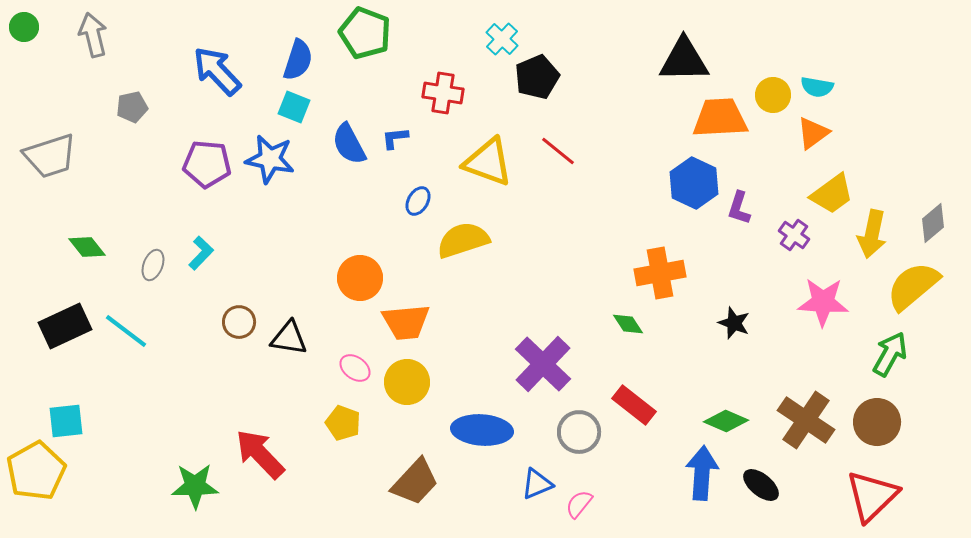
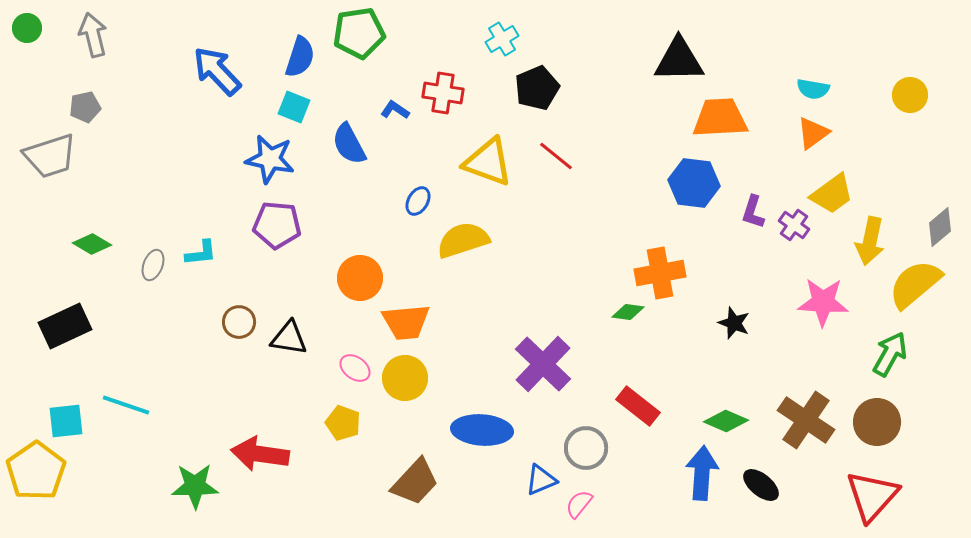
green circle at (24, 27): moved 3 px right, 1 px down
green pentagon at (365, 33): moved 6 px left; rotated 30 degrees counterclockwise
cyan cross at (502, 39): rotated 16 degrees clockwise
blue semicircle at (298, 60): moved 2 px right, 3 px up
black triangle at (684, 60): moved 5 px left
black pentagon at (537, 77): moved 11 px down
cyan semicircle at (817, 87): moved 4 px left, 2 px down
yellow circle at (773, 95): moved 137 px right
gray pentagon at (132, 107): moved 47 px left
blue L-shape at (395, 138): moved 28 px up; rotated 40 degrees clockwise
red line at (558, 151): moved 2 px left, 5 px down
purple pentagon at (207, 164): moved 70 px right, 61 px down
blue hexagon at (694, 183): rotated 18 degrees counterclockwise
purple L-shape at (739, 208): moved 14 px right, 4 px down
gray diamond at (933, 223): moved 7 px right, 4 px down
yellow arrow at (872, 234): moved 2 px left, 7 px down
purple cross at (794, 235): moved 10 px up
green diamond at (87, 247): moved 5 px right, 3 px up; rotated 21 degrees counterclockwise
cyan L-shape at (201, 253): rotated 40 degrees clockwise
yellow semicircle at (913, 286): moved 2 px right, 2 px up
green diamond at (628, 324): moved 12 px up; rotated 48 degrees counterclockwise
cyan line at (126, 331): moved 74 px down; rotated 18 degrees counterclockwise
yellow circle at (407, 382): moved 2 px left, 4 px up
red rectangle at (634, 405): moved 4 px right, 1 px down
gray circle at (579, 432): moved 7 px right, 16 px down
red arrow at (260, 454): rotated 38 degrees counterclockwise
yellow pentagon at (36, 471): rotated 6 degrees counterclockwise
blue triangle at (537, 484): moved 4 px right, 4 px up
red triangle at (872, 496): rotated 4 degrees counterclockwise
